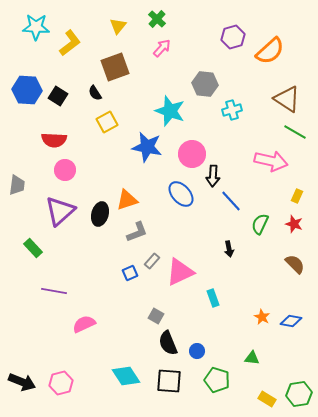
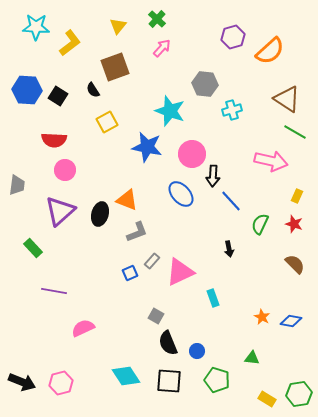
black semicircle at (95, 93): moved 2 px left, 3 px up
orange triangle at (127, 200): rotated 40 degrees clockwise
pink semicircle at (84, 324): moved 1 px left, 4 px down
